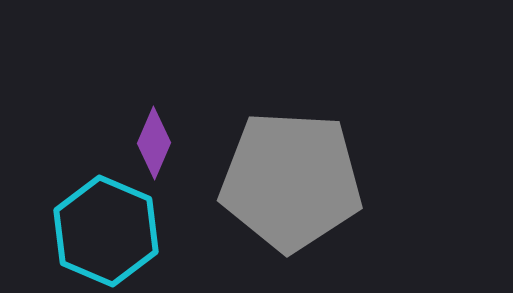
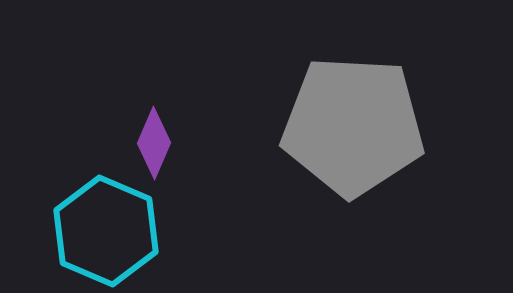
gray pentagon: moved 62 px right, 55 px up
